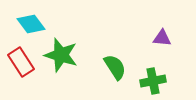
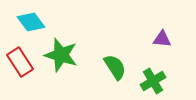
cyan diamond: moved 2 px up
purple triangle: moved 1 px down
red rectangle: moved 1 px left
green cross: rotated 20 degrees counterclockwise
